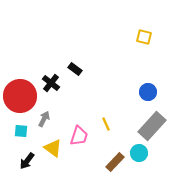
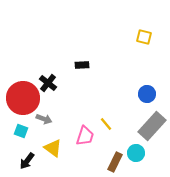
black rectangle: moved 7 px right, 4 px up; rotated 40 degrees counterclockwise
black cross: moved 3 px left
blue circle: moved 1 px left, 2 px down
red circle: moved 3 px right, 2 px down
gray arrow: rotated 84 degrees clockwise
yellow line: rotated 16 degrees counterclockwise
cyan square: rotated 16 degrees clockwise
pink trapezoid: moved 6 px right
cyan circle: moved 3 px left
brown rectangle: rotated 18 degrees counterclockwise
